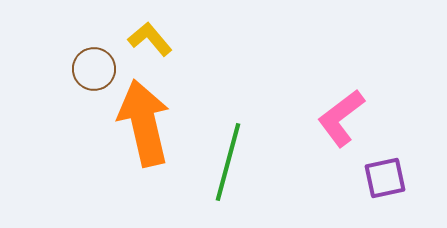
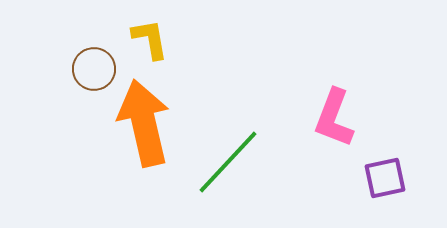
yellow L-shape: rotated 30 degrees clockwise
pink L-shape: moved 7 px left; rotated 32 degrees counterclockwise
green line: rotated 28 degrees clockwise
